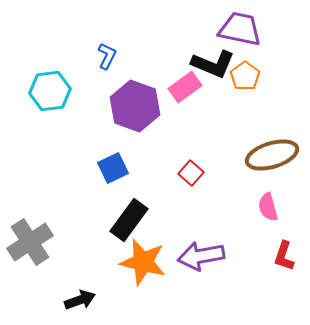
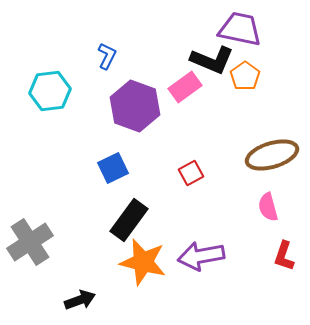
black L-shape: moved 1 px left, 4 px up
red square: rotated 20 degrees clockwise
